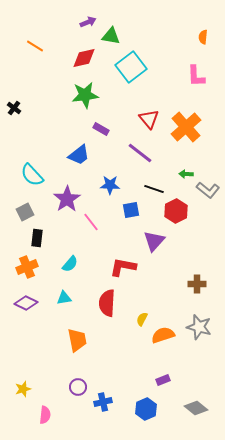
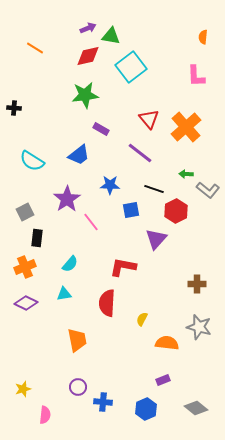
purple arrow at (88, 22): moved 6 px down
orange line at (35, 46): moved 2 px down
red diamond at (84, 58): moved 4 px right, 2 px up
black cross at (14, 108): rotated 32 degrees counterclockwise
cyan semicircle at (32, 175): moved 14 px up; rotated 15 degrees counterclockwise
purple triangle at (154, 241): moved 2 px right, 2 px up
orange cross at (27, 267): moved 2 px left
cyan triangle at (64, 298): moved 4 px up
orange semicircle at (163, 335): moved 4 px right, 8 px down; rotated 25 degrees clockwise
blue cross at (103, 402): rotated 18 degrees clockwise
